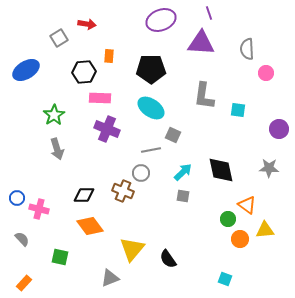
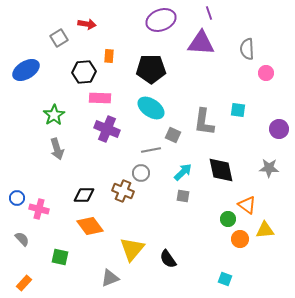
gray L-shape at (204, 96): moved 26 px down
